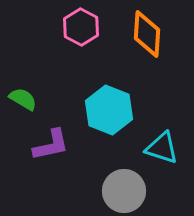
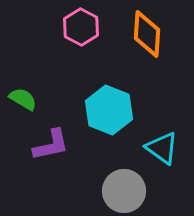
cyan triangle: rotated 18 degrees clockwise
